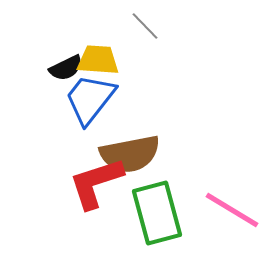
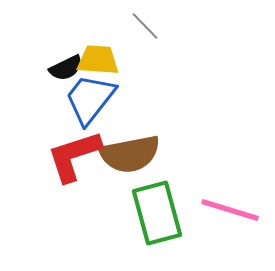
red L-shape: moved 22 px left, 27 px up
pink line: moved 2 px left; rotated 14 degrees counterclockwise
